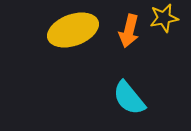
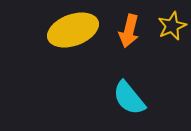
yellow star: moved 8 px right, 8 px down; rotated 12 degrees counterclockwise
